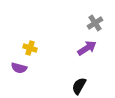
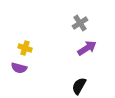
gray cross: moved 15 px left
yellow cross: moved 5 px left
